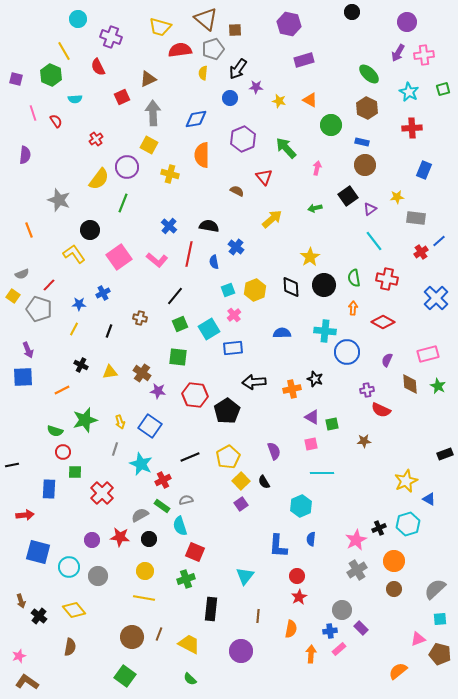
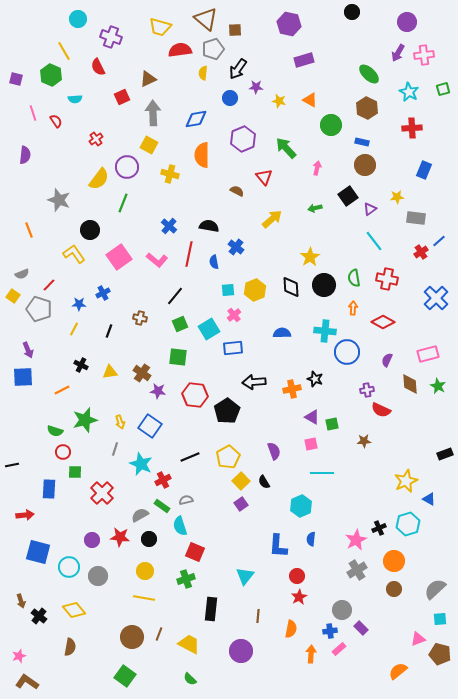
cyan square at (228, 290): rotated 16 degrees clockwise
